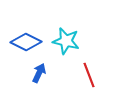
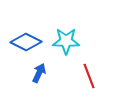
cyan star: rotated 12 degrees counterclockwise
red line: moved 1 px down
